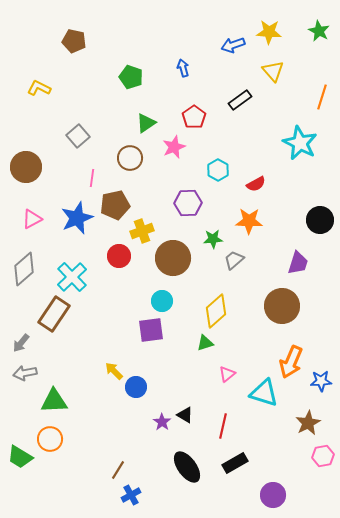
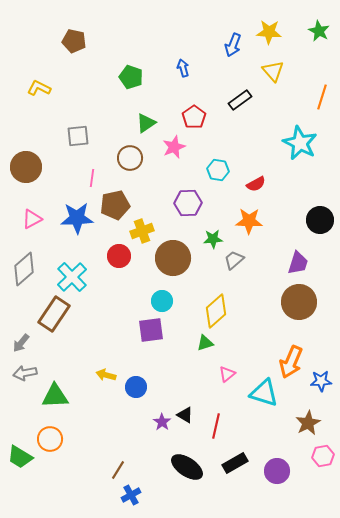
blue arrow at (233, 45): rotated 50 degrees counterclockwise
gray square at (78, 136): rotated 35 degrees clockwise
cyan hexagon at (218, 170): rotated 20 degrees counterclockwise
blue star at (77, 218): rotated 20 degrees clockwise
brown circle at (282, 306): moved 17 px right, 4 px up
yellow arrow at (114, 371): moved 8 px left, 4 px down; rotated 30 degrees counterclockwise
green triangle at (54, 401): moved 1 px right, 5 px up
red line at (223, 426): moved 7 px left
black ellipse at (187, 467): rotated 20 degrees counterclockwise
purple circle at (273, 495): moved 4 px right, 24 px up
